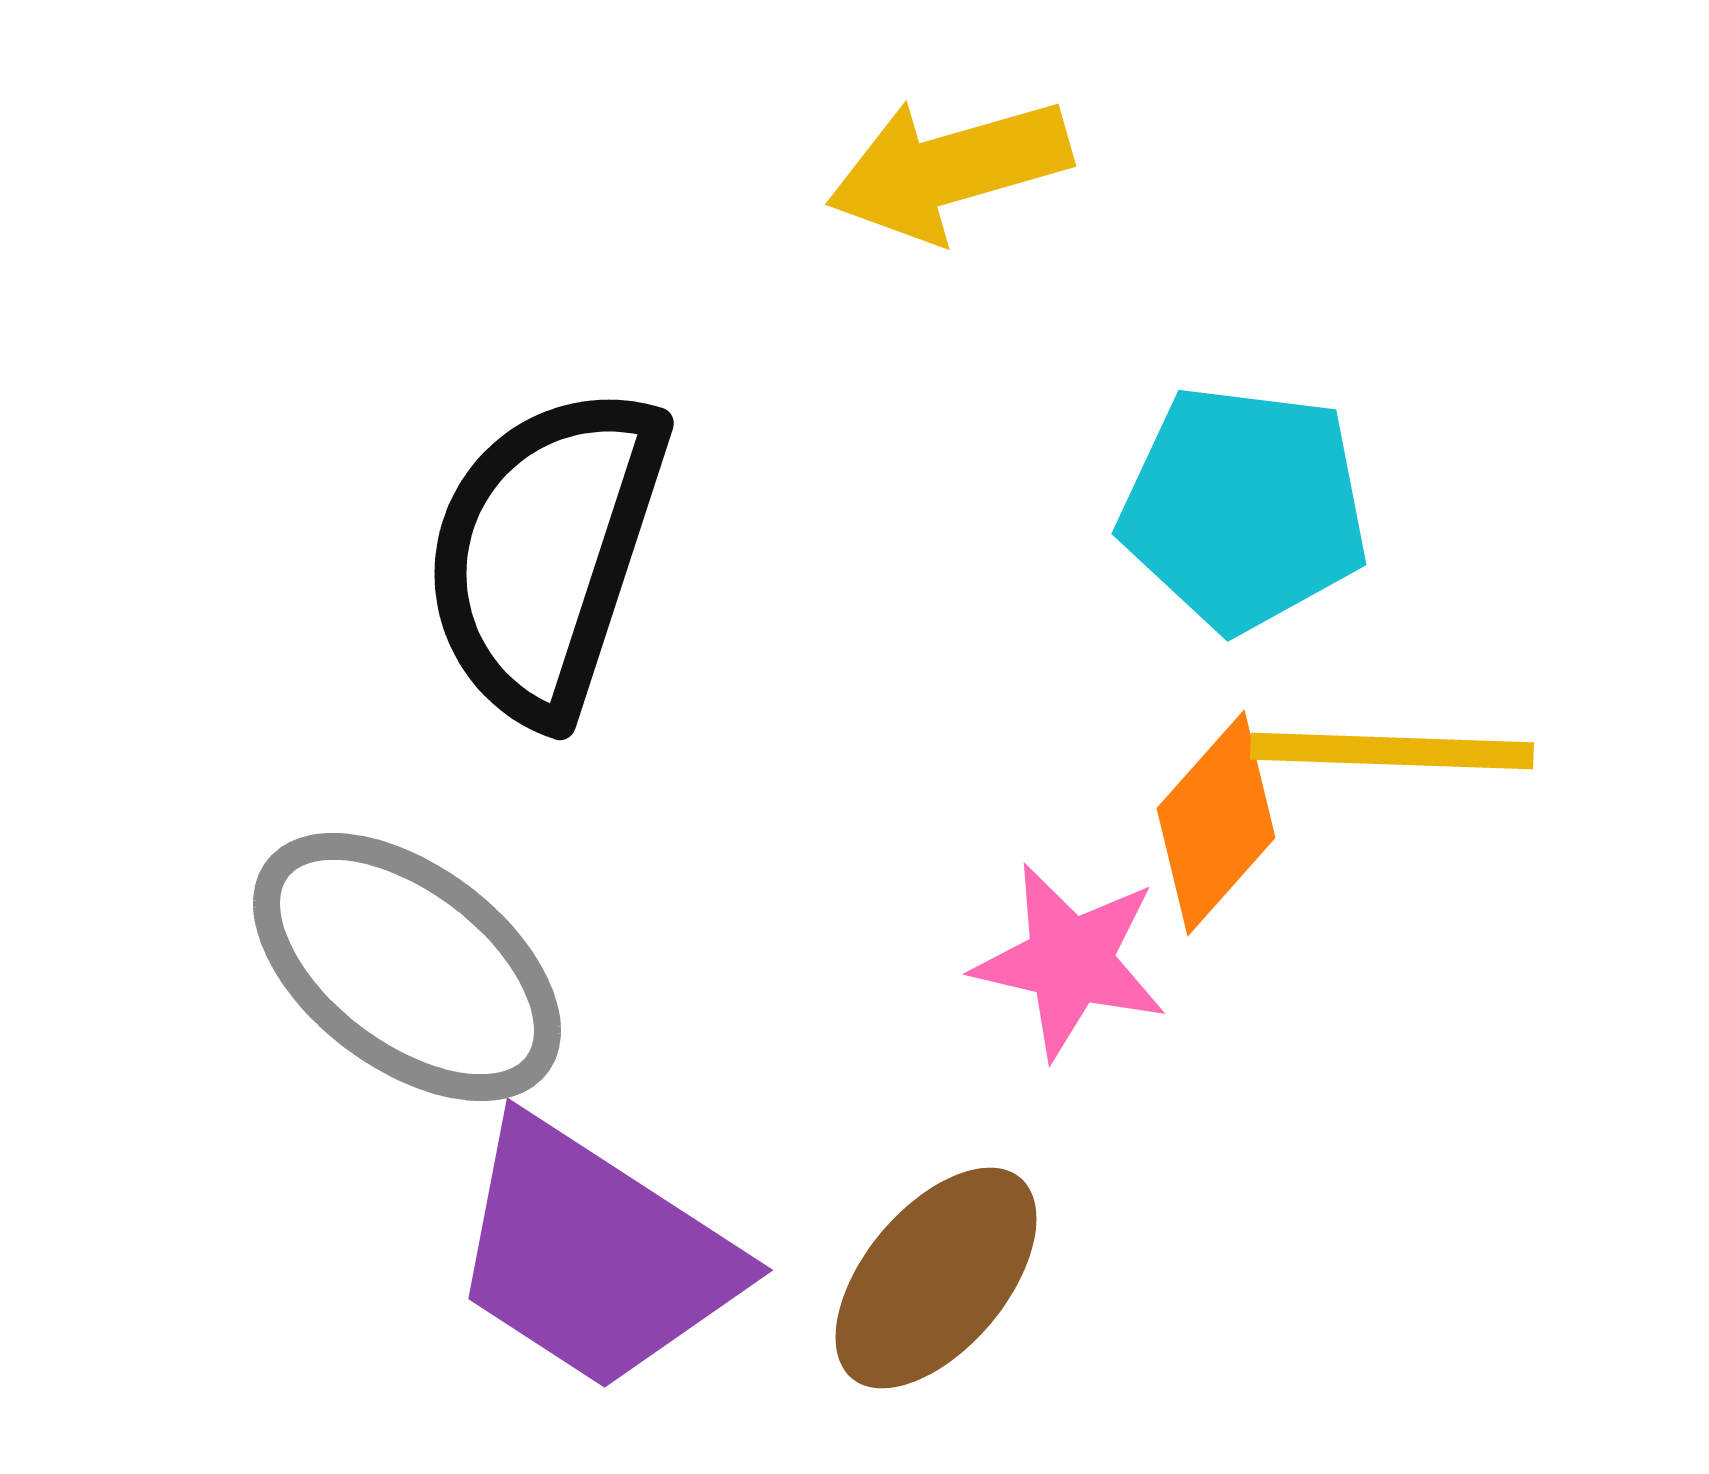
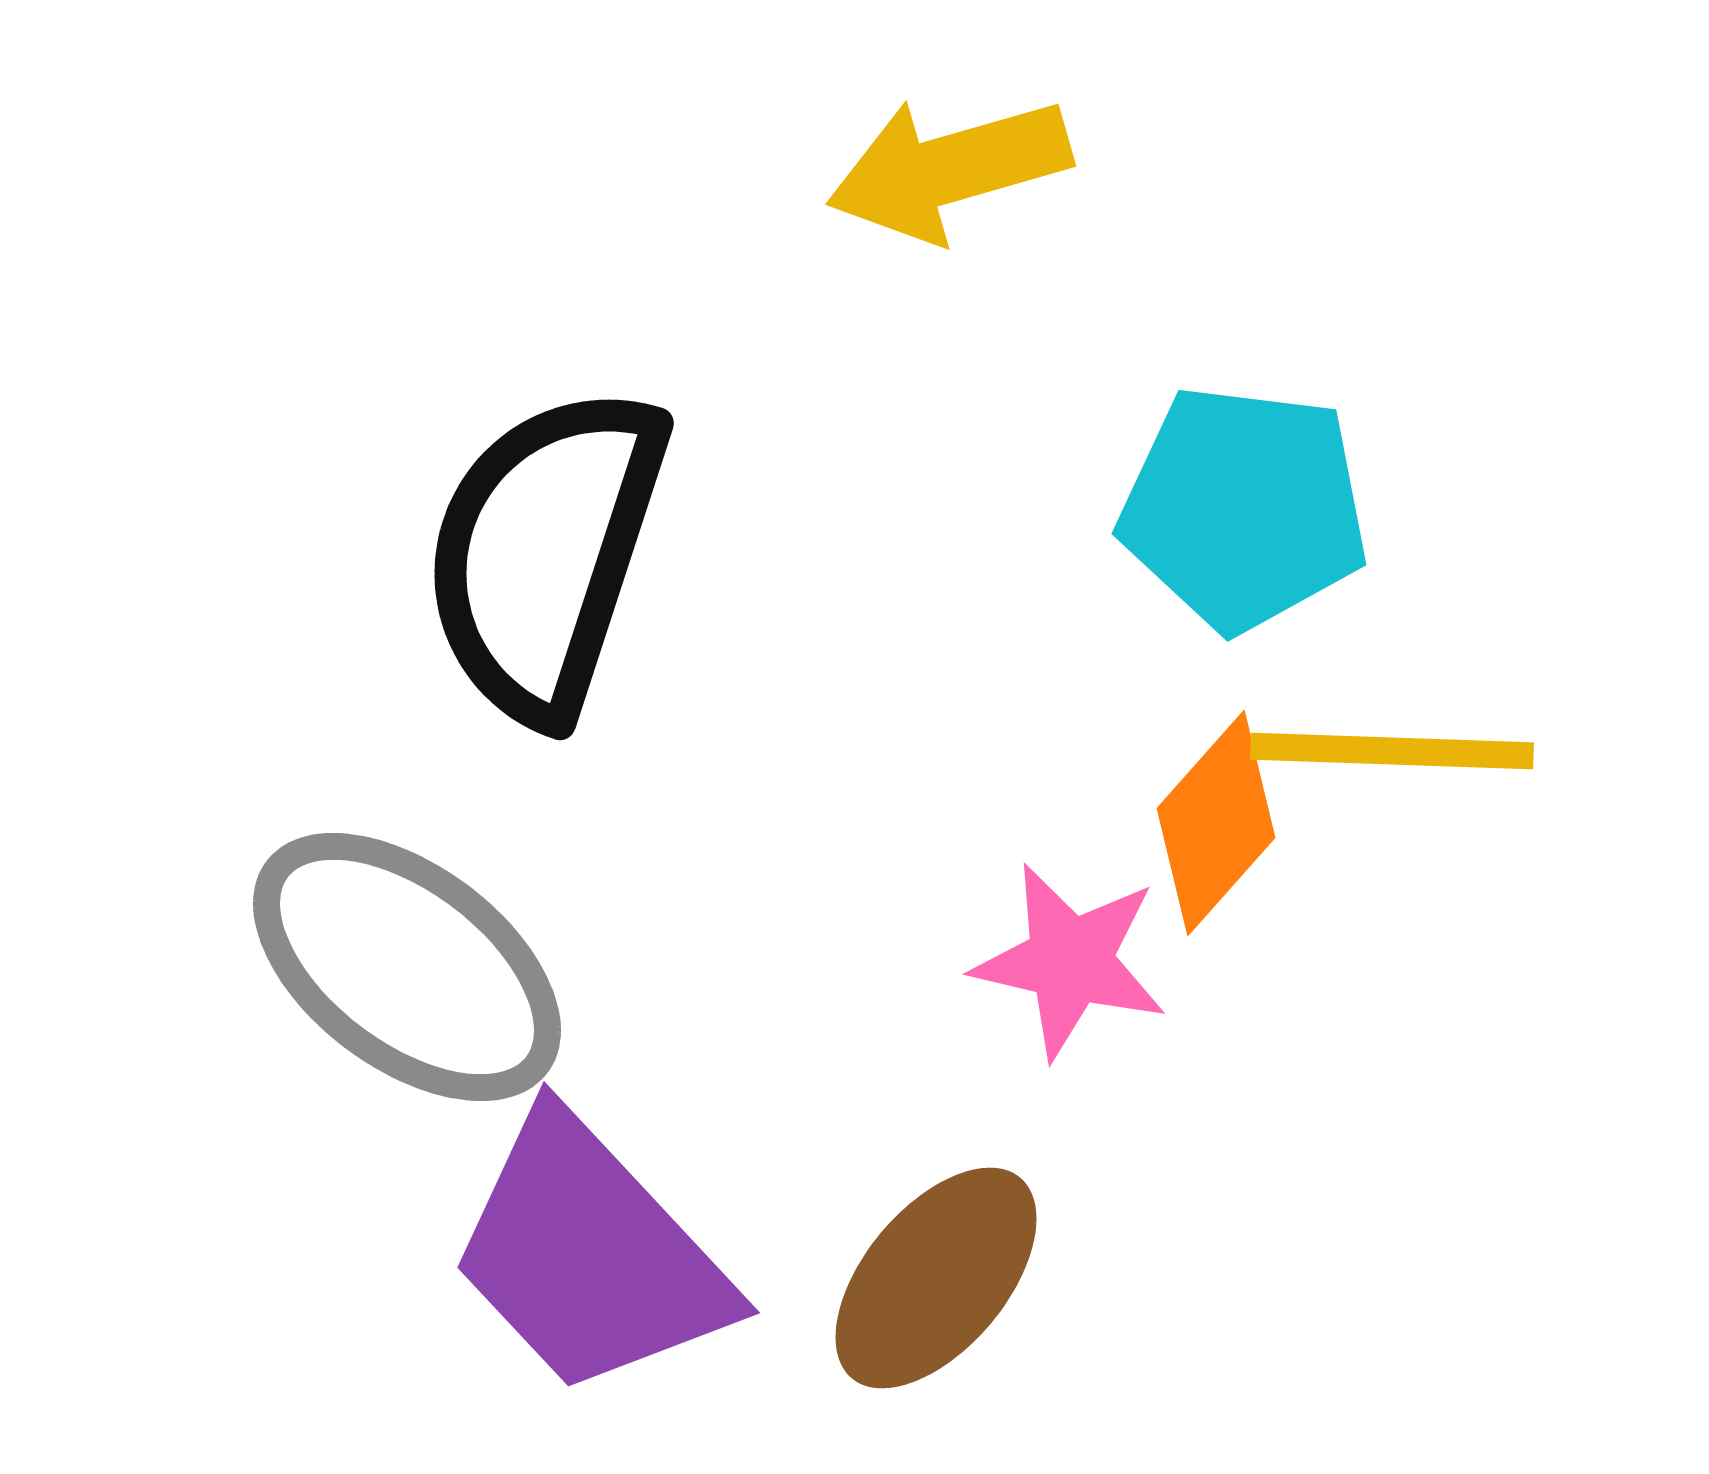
purple trapezoid: moved 4 px left; rotated 14 degrees clockwise
